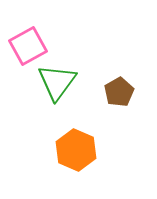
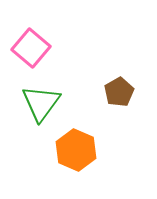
pink square: moved 3 px right, 2 px down; rotated 21 degrees counterclockwise
green triangle: moved 16 px left, 21 px down
